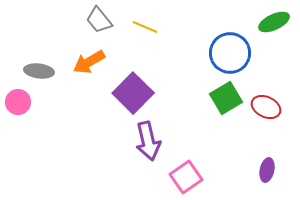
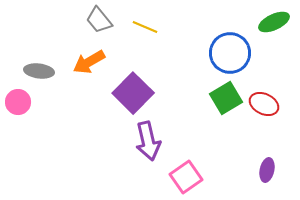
red ellipse: moved 2 px left, 3 px up
